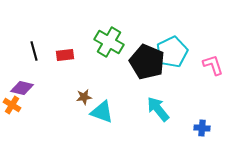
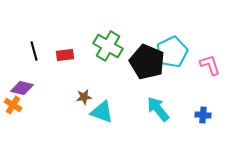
green cross: moved 1 px left, 4 px down
pink L-shape: moved 3 px left
orange cross: moved 1 px right
blue cross: moved 1 px right, 13 px up
